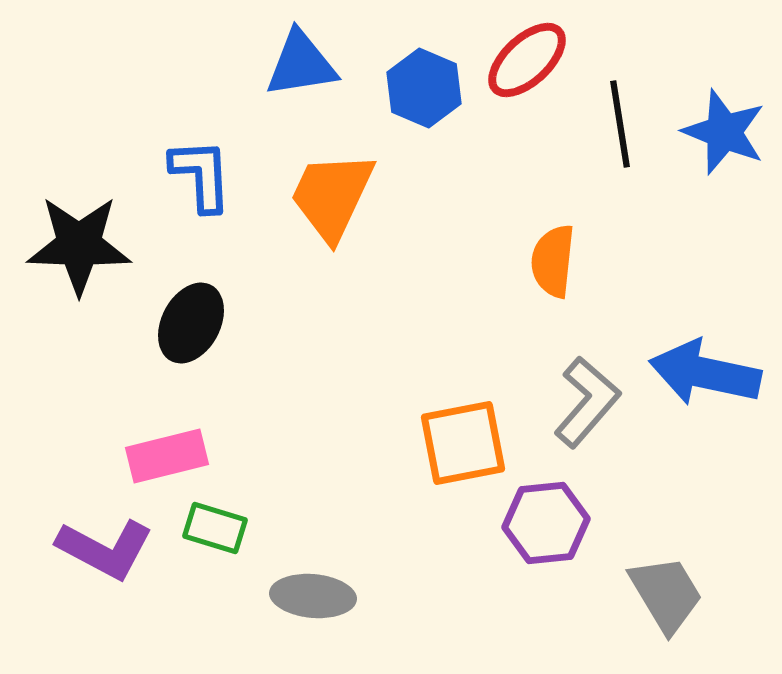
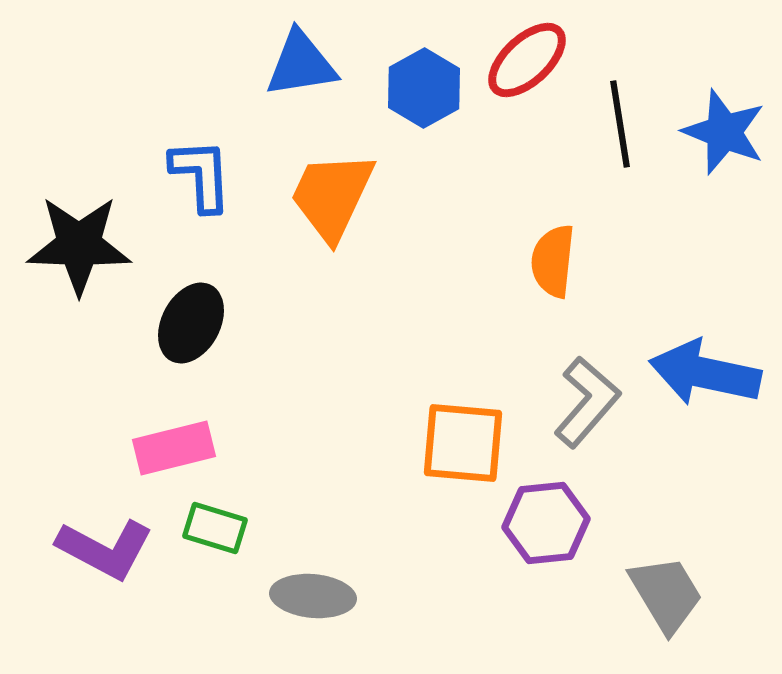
blue hexagon: rotated 8 degrees clockwise
orange square: rotated 16 degrees clockwise
pink rectangle: moved 7 px right, 8 px up
